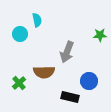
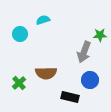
cyan semicircle: moved 6 px right; rotated 96 degrees counterclockwise
gray arrow: moved 17 px right
brown semicircle: moved 2 px right, 1 px down
blue circle: moved 1 px right, 1 px up
